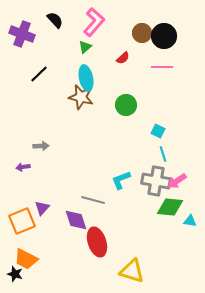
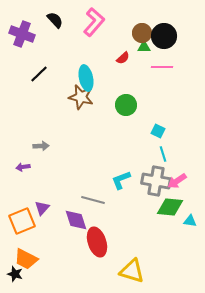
green triangle: moved 59 px right; rotated 40 degrees clockwise
